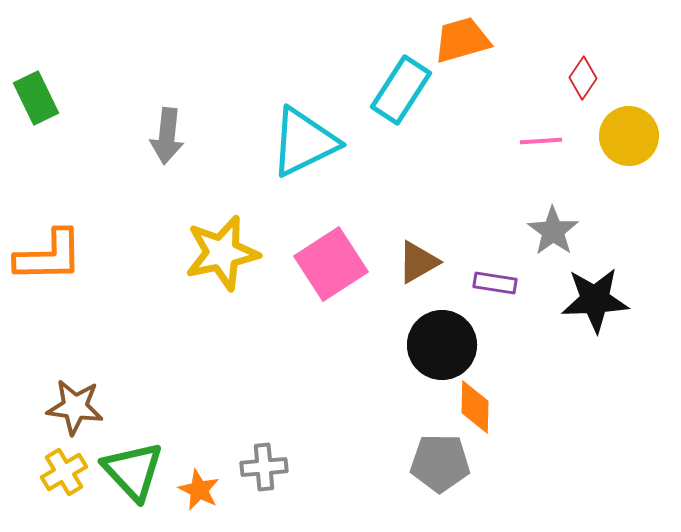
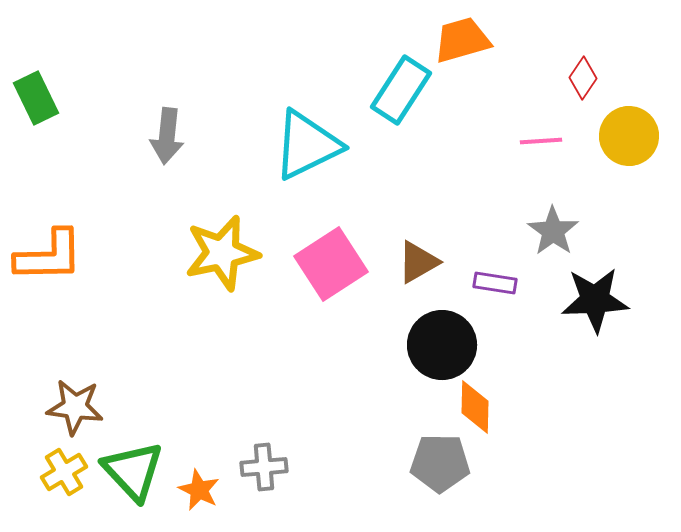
cyan triangle: moved 3 px right, 3 px down
